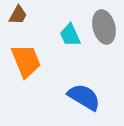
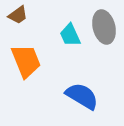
brown trapezoid: rotated 25 degrees clockwise
blue semicircle: moved 2 px left, 1 px up
